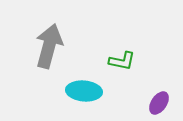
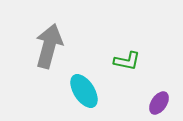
green L-shape: moved 5 px right
cyan ellipse: rotated 52 degrees clockwise
